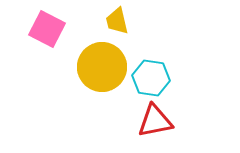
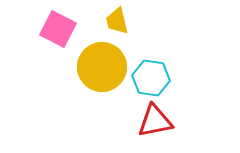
pink square: moved 11 px right
